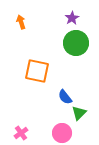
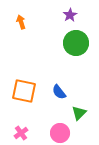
purple star: moved 2 px left, 3 px up
orange square: moved 13 px left, 20 px down
blue semicircle: moved 6 px left, 5 px up
pink circle: moved 2 px left
